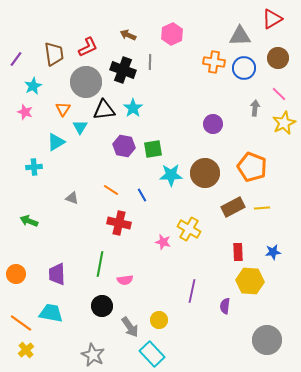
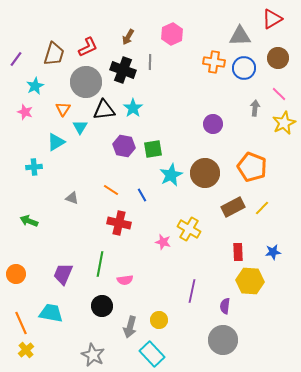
brown arrow at (128, 35): moved 2 px down; rotated 84 degrees counterclockwise
brown trapezoid at (54, 54): rotated 25 degrees clockwise
cyan star at (33, 86): moved 2 px right
cyan star at (171, 175): rotated 25 degrees counterclockwise
yellow line at (262, 208): rotated 42 degrees counterclockwise
purple trapezoid at (57, 274): moved 6 px right; rotated 25 degrees clockwise
orange line at (21, 323): rotated 30 degrees clockwise
gray arrow at (130, 327): rotated 50 degrees clockwise
gray circle at (267, 340): moved 44 px left
